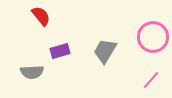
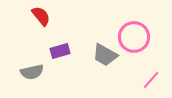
pink circle: moved 19 px left
gray trapezoid: moved 4 px down; rotated 92 degrees counterclockwise
gray semicircle: rotated 10 degrees counterclockwise
